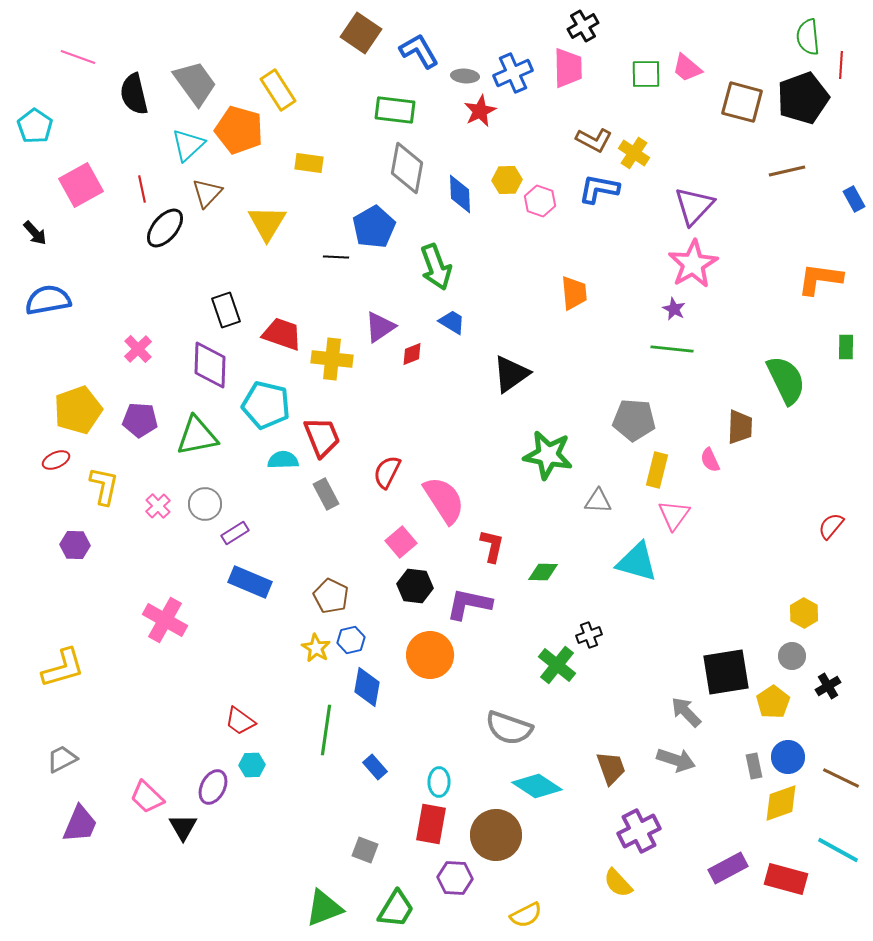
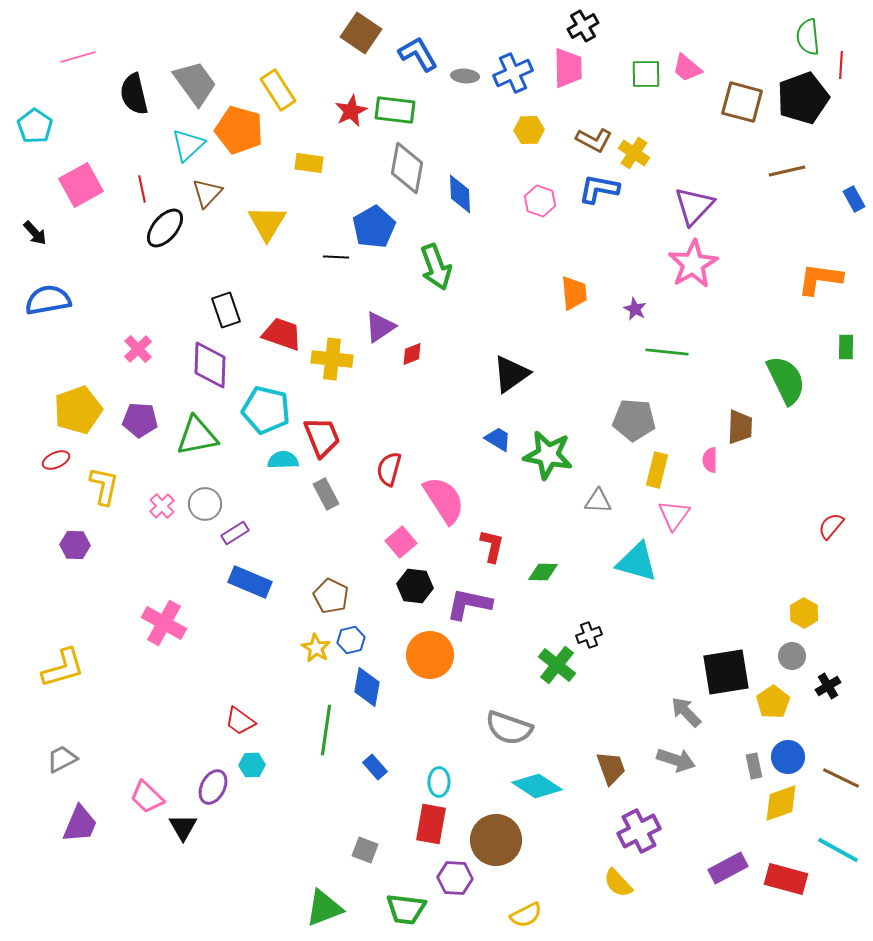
blue L-shape at (419, 51): moved 1 px left, 3 px down
pink line at (78, 57): rotated 36 degrees counterclockwise
red star at (480, 111): moved 129 px left
yellow hexagon at (507, 180): moved 22 px right, 50 px up
purple star at (674, 309): moved 39 px left
blue trapezoid at (452, 322): moved 46 px right, 117 px down
green line at (672, 349): moved 5 px left, 3 px down
cyan pentagon at (266, 405): moved 5 px down
pink semicircle at (710, 460): rotated 25 degrees clockwise
red semicircle at (387, 472): moved 2 px right, 3 px up; rotated 12 degrees counterclockwise
pink cross at (158, 506): moved 4 px right
pink cross at (165, 620): moved 1 px left, 3 px down
brown circle at (496, 835): moved 5 px down
green trapezoid at (396, 909): moved 10 px right; rotated 66 degrees clockwise
